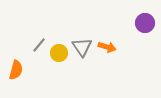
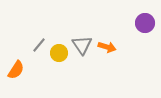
gray triangle: moved 2 px up
orange semicircle: rotated 18 degrees clockwise
